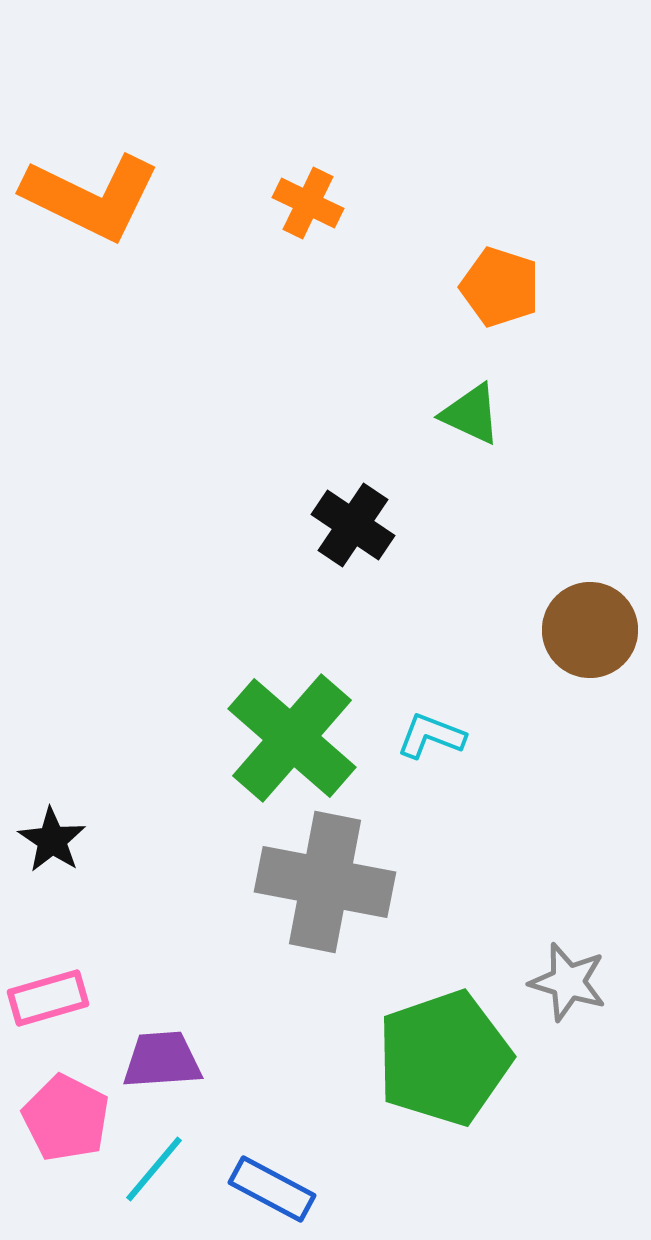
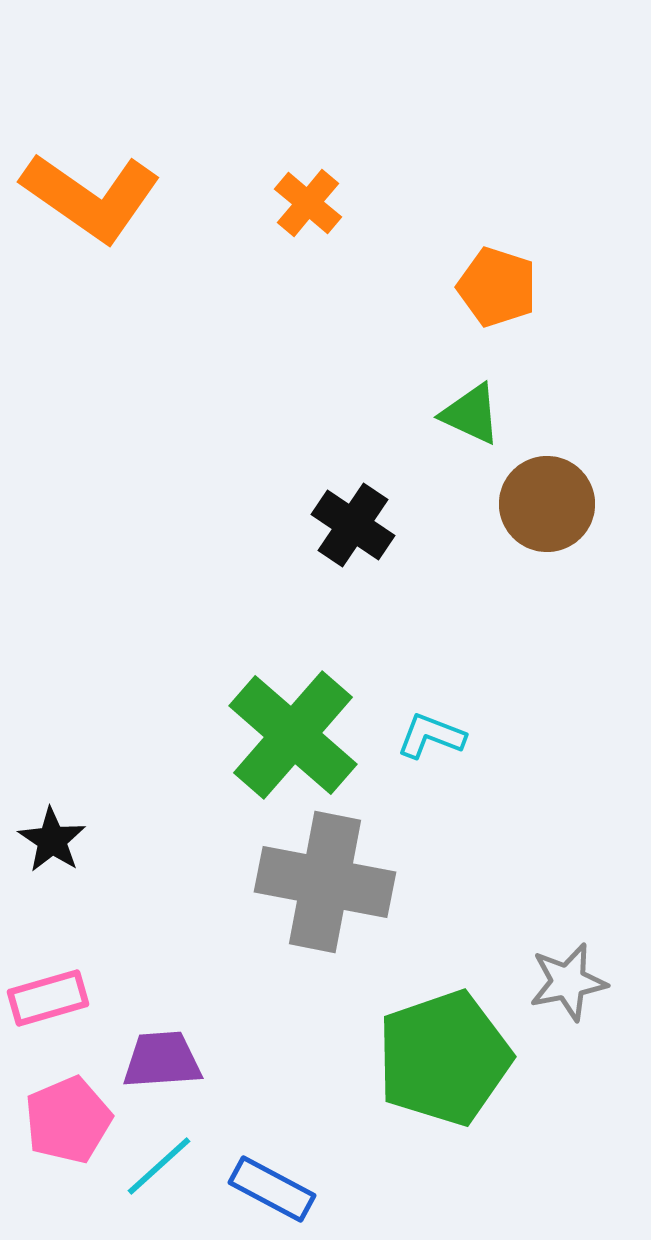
orange L-shape: rotated 9 degrees clockwise
orange cross: rotated 14 degrees clockwise
orange pentagon: moved 3 px left
brown circle: moved 43 px left, 126 px up
green cross: moved 1 px right, 3 px up
gray star: rotated 28 degrees counterclockwise
pink pentagon: moved 2 px right, 2 px down; rotated 22 degrees clockwise
cyan line: moved 5 px right, 3 px up; rotated 8 degrees clockwise
